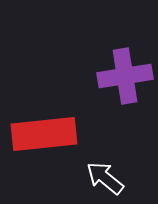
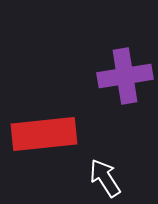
white arrow: rotated 18 degrees clockwise
